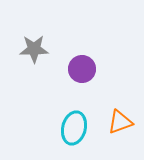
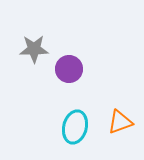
purple circle: moved 13 px left
cyan ellipse: moved 1 px right, 1 px up
